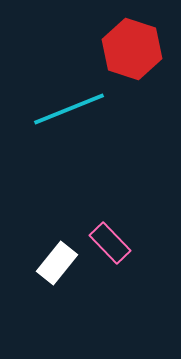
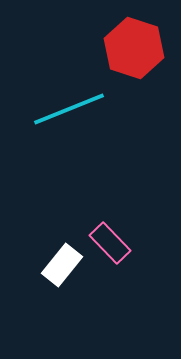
red hexagon: moved 2 px right, 1 px up
white rectangle: moved 5 px right, 2 px down
